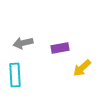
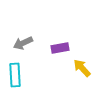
gray arrow: rotated 12 degrees counterclockwise
yellow arrow: rotated 90 degrees clockwise
